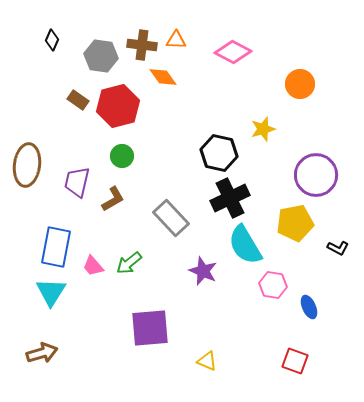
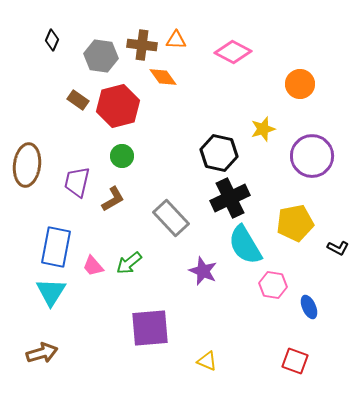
purple circle: moved 4 px left, 19 px up
